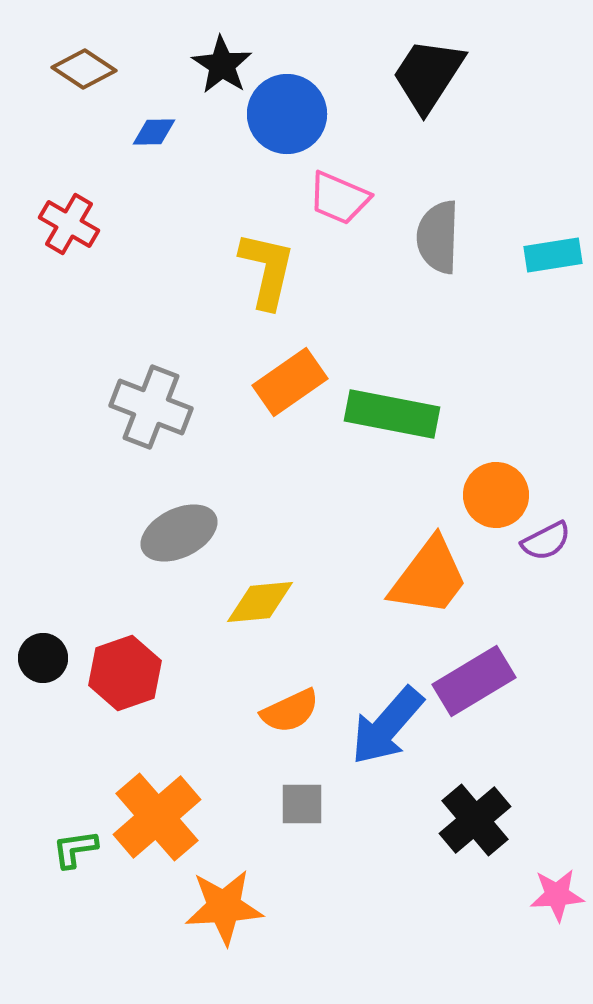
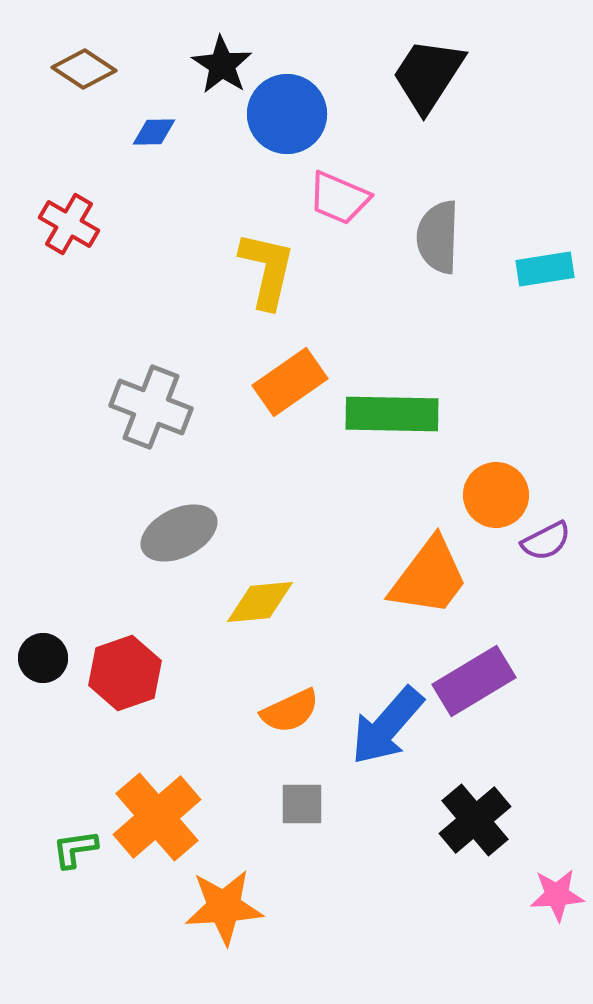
cyan rectangle: moved 8 px left, 14 px down
green rectangle: rotated 10 degrees counterclockwise
